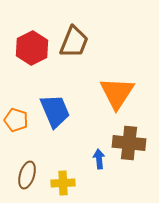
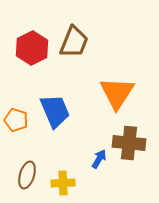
blue arrow: rotated 36 degrees clockwise
